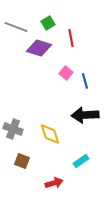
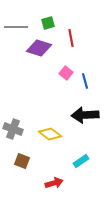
green square: rotated 16 degrees clockwise
gray line: rotated 20 degrees counterclockwise
yellow diamond: rotated 35 degrees counterclockwise
